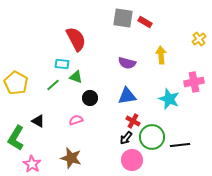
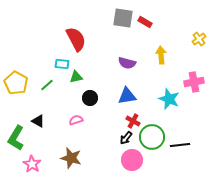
green triangle: rotated 32 degrees counterclockwise
green line: moved 6 px left
